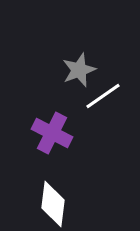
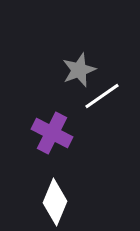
white line: moved 1 px left
white diamond: moved 2 px right, 2 px up; rotated 15 degrees clockwise
